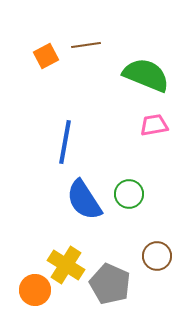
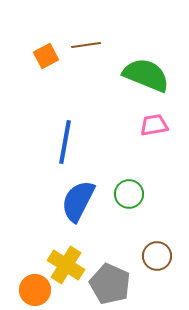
blue semicircle: moved 6 px left, 1 px down; rotated 60 degrees clockwise
